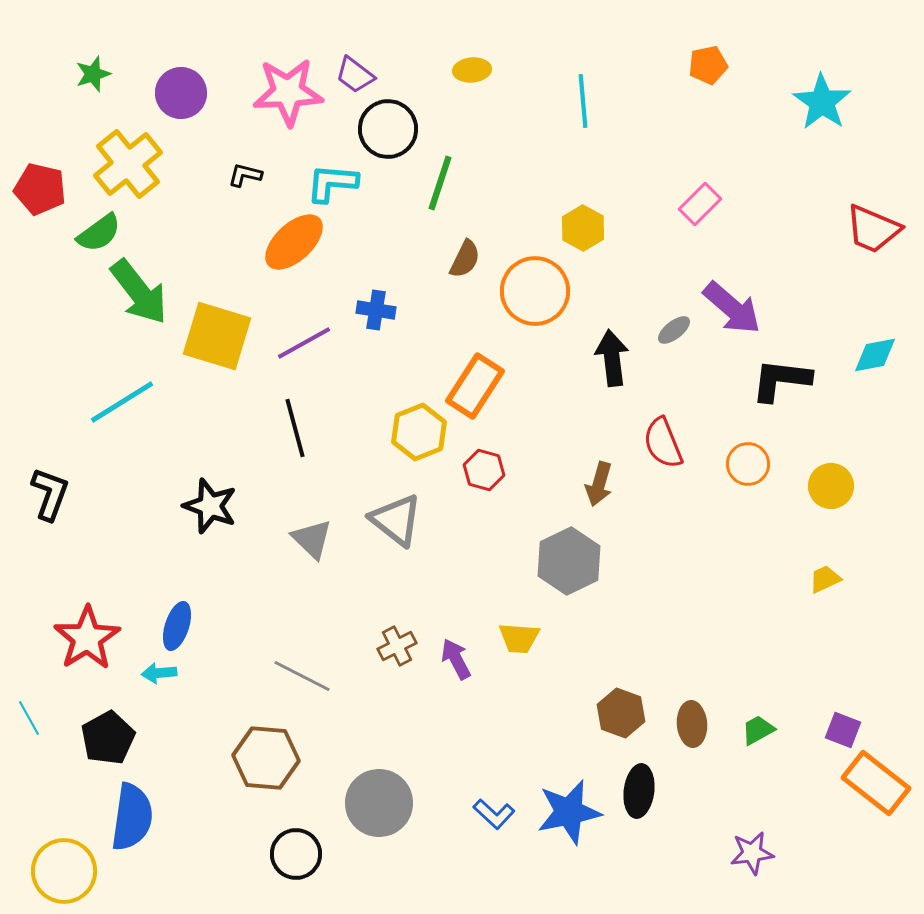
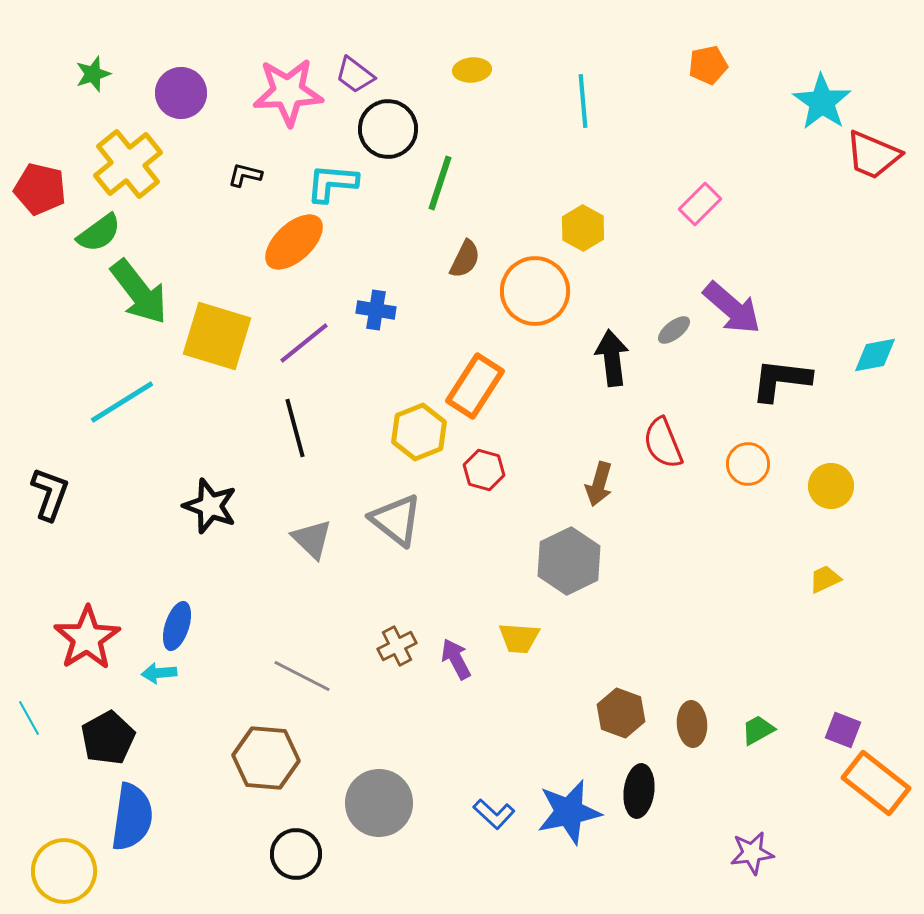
red trapezoid at (873, 229): moved 74 px up
purple line at (304, 343): rotated 10 degrees counterclockwise
